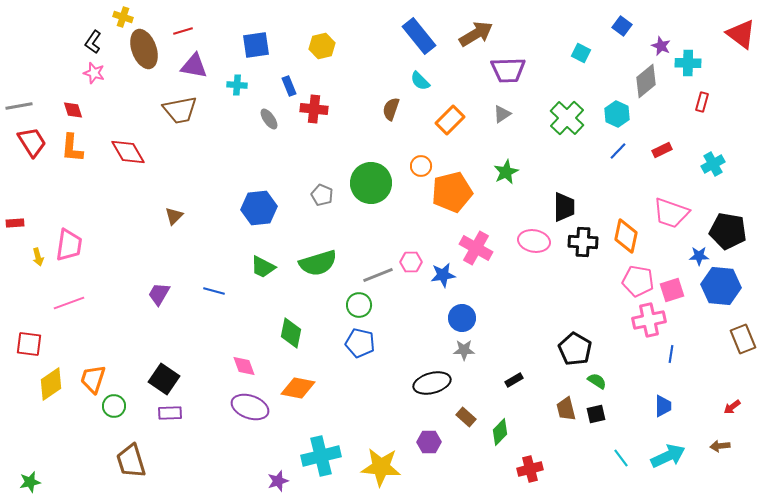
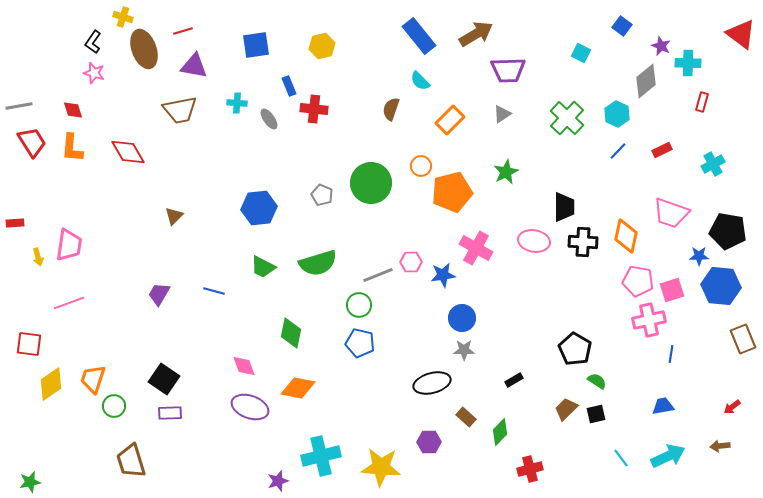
cyan cross at (237, 85): moved 18 px down
blue trapezoid at (663, 406): rotated 100 degrees counterclockwise
brown trapezoid at (566, 409): rotated 60 degrees clockwise
